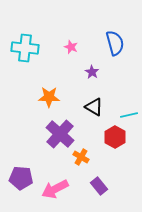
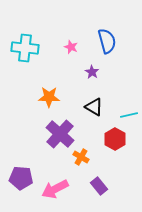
blue semicircle: moved 8 px left, 2 px up
red hexagon: moved 2 px down
